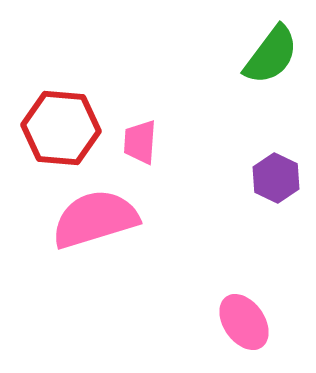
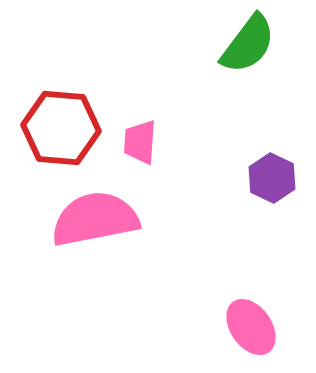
green semicircle: moved 23 px left, 11 px up
purple hexagon: moved 4 px left
pink semicircle: rotated 6 degrees clockwise
pink ellipse: moved 7 px right, 5 px down
